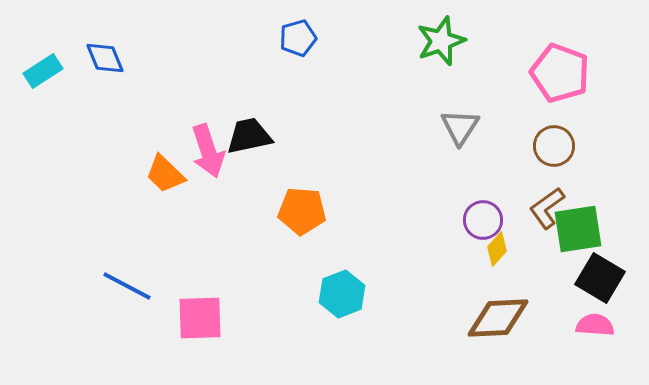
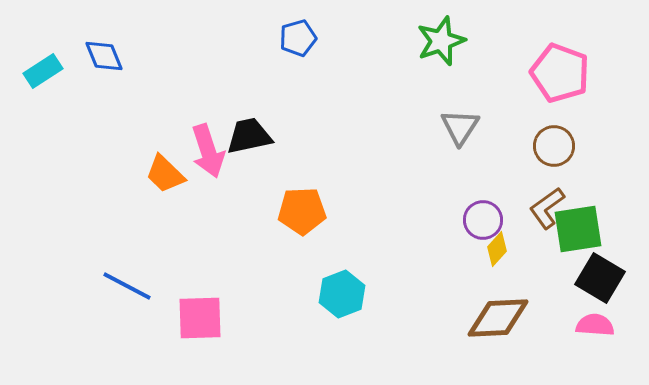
blue diamond: moved 1 px left, 2 px up
orange pentagon: rotated 6 degrees counterclockwise
